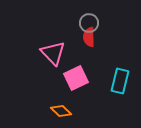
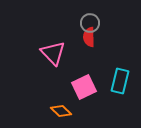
gray circle: moved 1 px right
pink square: moved 8 px right, 9 px down
